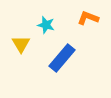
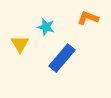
cyan star: moved 2 px down
yellow triangle: moved 1 px left
